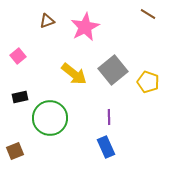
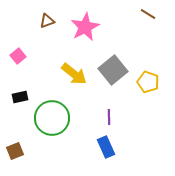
green circle: moved 2 px right
